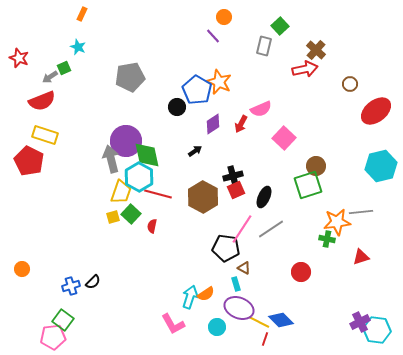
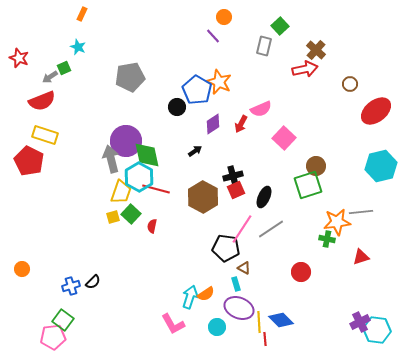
red line at (158, 194): moved 2 px left, 5 px up
yellow line at (259, 322): rotated 60 degrees clockwise
red line at (265, 339): rotated 24 degrees counterclockwise
